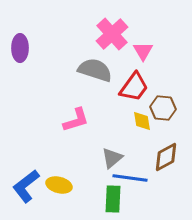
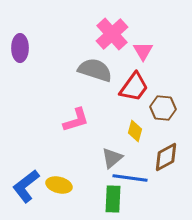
yellow diamond: moved 7 px left, 10 px down; rotated 25 degrees clockwise
